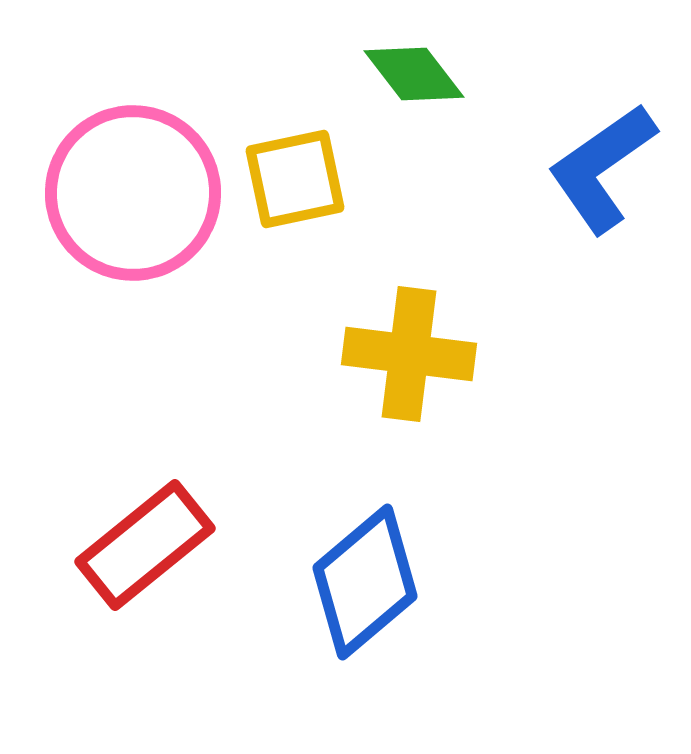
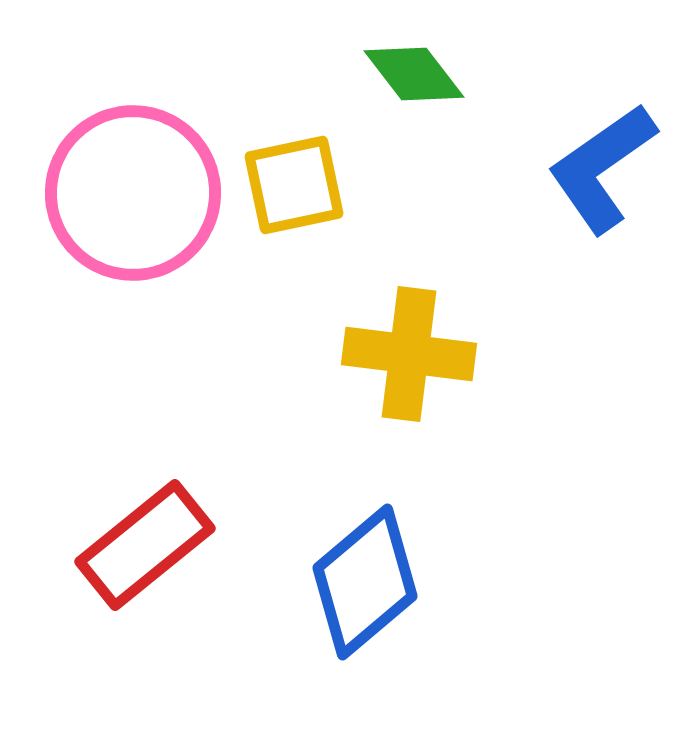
yellow square: moved 1 px left, 6 px down
